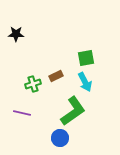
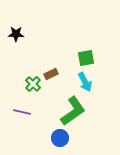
brown rectangle: moved 5 px left, 2 px up
green cross: rotated 28 degrees counterclockwise
purple line: moved 1 px up
